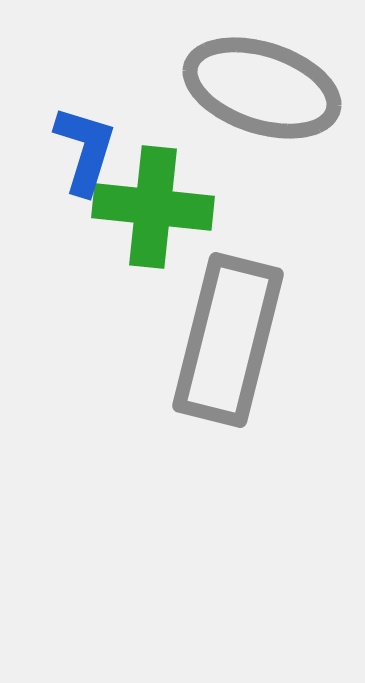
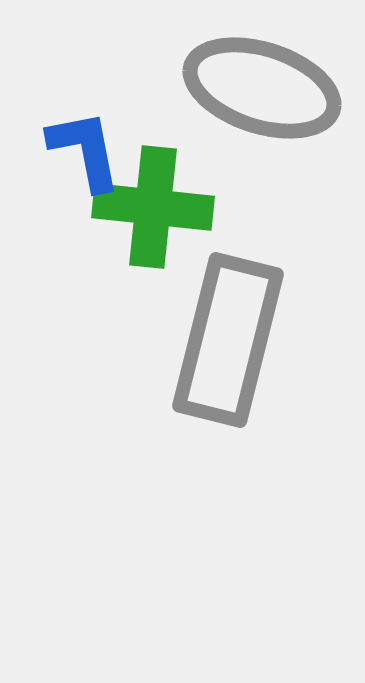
blue L-shape: rotated 28 degrees counterclockwise
